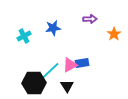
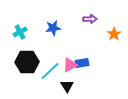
cyan cross: moved 4 px left, 4 px up
black hexagon: moved 7 px left, 21 px up
